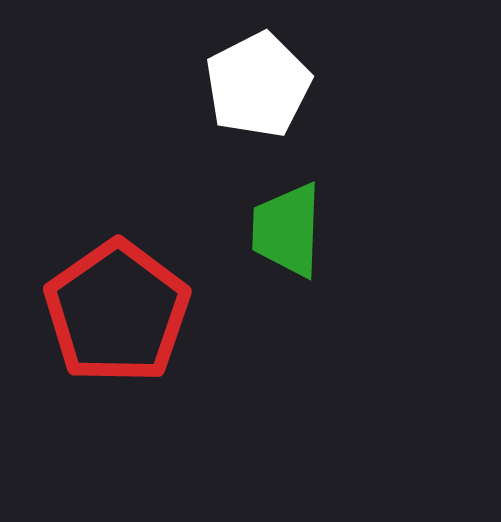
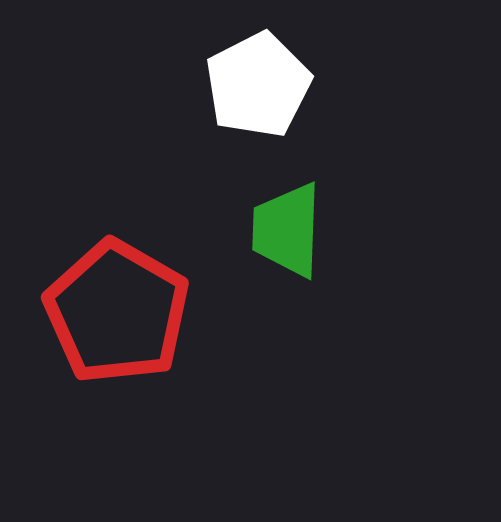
red pentagon: rotated 7 degrees counterclockwise
